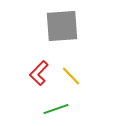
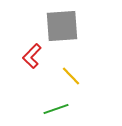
red L-shape: moved 7 px left, 17 px up
